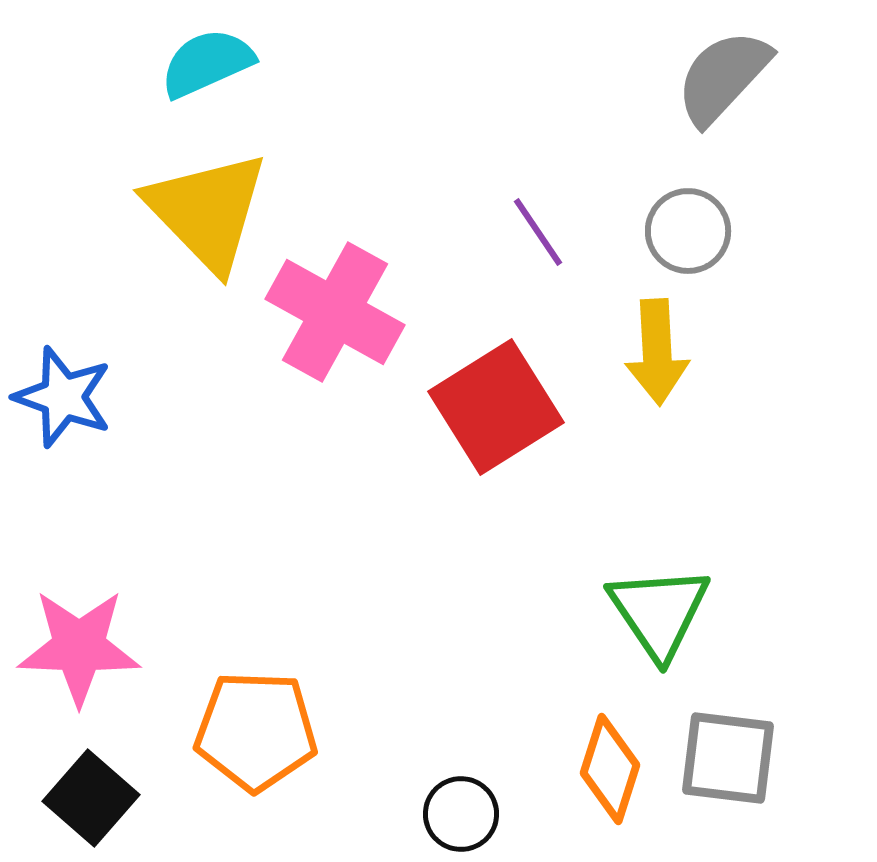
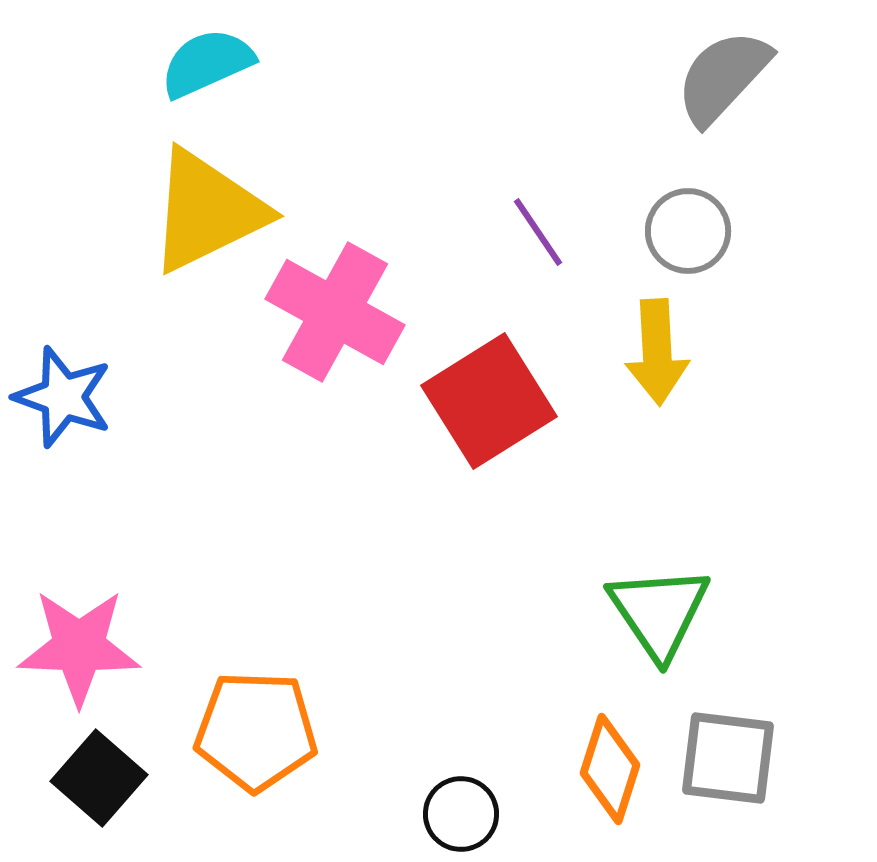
yellow triangle: rotated 48 degrees clockwise
red square: moved 7 px left, 6 px up
black square: moved 8 px right, 20 px up
